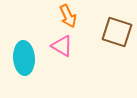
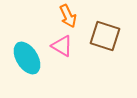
brown square: moved 12 px left, 4 px down
cyan ellipse: moved 3 px right; rotated 28 degrees counterclockwise
